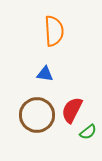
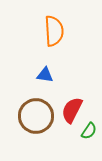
blue triangle: moved 1 px down
brown circle: moved 1 px left, 1 px down
green semicircle: moved 1 px right, 1 px up; rotated 18 degrees counterclockwise
